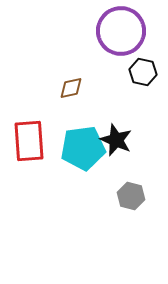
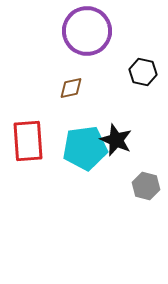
purple circle: moved 34 px left
red rectangle: moved 1 px left
cyan pentagon: moved 2 px right
gray hexagon: moved 15 px right, 10 px up
